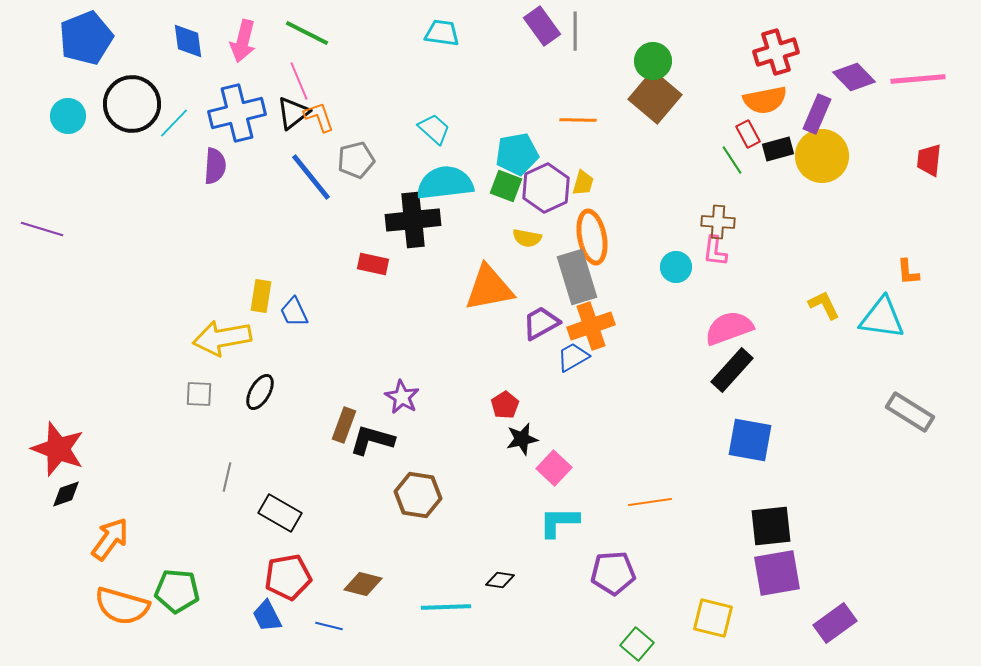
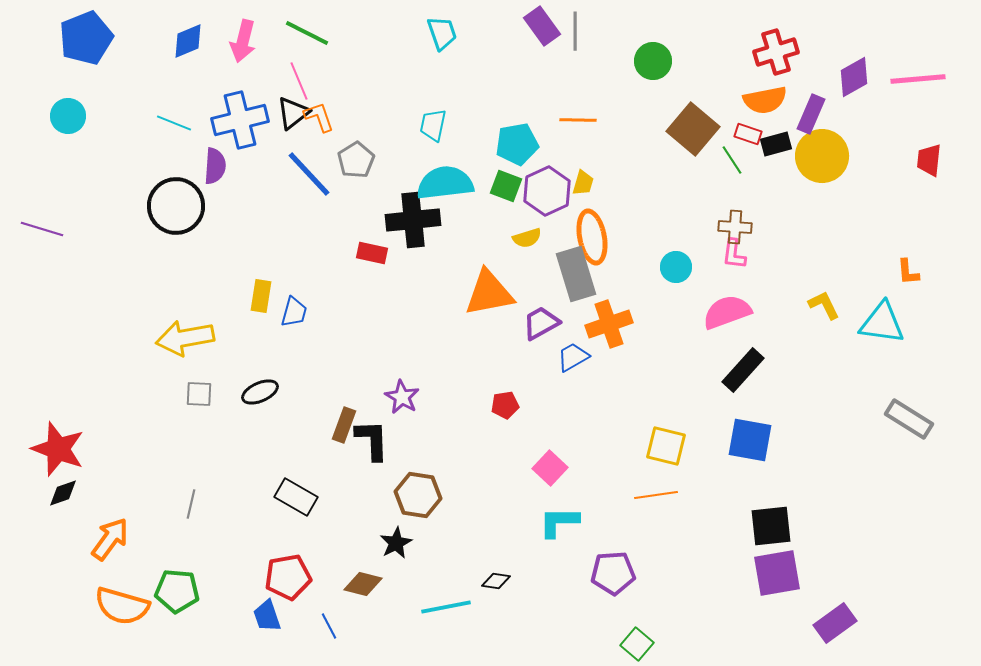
cyan trapezoid at (442, 33): rotated 63 degrees clockwise
blue diamond at (188, 41): rotated 75 degrees clockwise
purple diamond at (854, 77): rotated 75 degrees counterclockwise
brown square at (655, 97): moved 38 px right, 32 px down
black circle at (132, 104): moved 44 px right, 102 px down
blue cross at (237, 113): moved 3 px right, 7 px down
purple rectangle at (817, 114): moved 6 px left
cyan line at (174, 123): rotated 68 degrees clockwise
cyan trapezoid at (434, 129): moved 1 px left, 4 px up; rotated 120 degrees counterclockwise
red rectangle at (748, 134): rotated 44 degrees counterclockwise
black rectangle at (778, 149): moved 2 px left, 5 px up
cyan pentagon at (517, 154): moved 10 px up
gray pentagon at (356, 160): rotated 18 degrees counterclockwise
blue line at (311, 177): moved 2 px left, 3 px up; rotated 4 degrees counterclockwise
purple hexagon at (546, 188): moved 1 px right, 3 px down
brown cross at (718, 222): moved 17 px right, 5 px down
yellow semicircle at (527, 238): rotated 28 degrees counterclockwise
pink L-shape at (715, 251): moved 19 px right, 3 px down
red rectangle at (373, 264): moved 1 px left, 11 px up
gray rectangle at (577, 277): moved 1 px left, 3 px up
orange triangle at (489, 288): moved 5 px down
blue trapezoid at (294, 312): rotated 140 degrees counterclockwise
cyan triangle at (882, 318): moved 5 px down
orange cross at (591, 326): moved 18 px right, 2 px up
pink semicircle at (729, 328): moved 2 px left, 16 px up
yellow arrow at (222, 338): moved 37 px left
black rectangle at (732, 370): moved 11 px right
black ellipse at (260, 392): rotated 36 degrees clockwise
red pentagon at (505, 405): rotated 24 degrees clockwise
gray rectangle at (910, 412): moved 1 px left, 7 px down
black star at (522, 439): moved 126 px left, 104 px down; rotated 16 degrees counterclockwise
black L-shape at (372, 440): rotated 72 degrees clockwise
pink square at (554, 468): moved 4 px left
gray line at (227, 477): moved 36 px left, 27 px down
black diamond at (66, 494): moved 3 px left, 1 px up
orange line at (650, 502): moved 6 px right, 7 px up
black rectangle at (280, 513): moved 16 px right, 16 px up
black diamond at (500, 580): moved 4 px left, 1 px down
cyan line at (446, 607): rotated 9 degrees counterclockwise
blue trapezoid at (267, 616): rotated 8 degrees clockwise
yellow square at (713, 618): moved 47 px left, 172 px up
blue line at (329, 626): rotated 48 degrees clockwise
